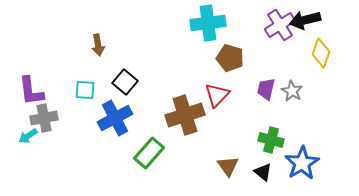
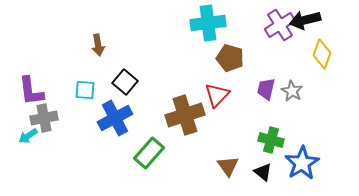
yellow diamond: moved 1 px right, 1 px down
